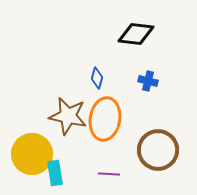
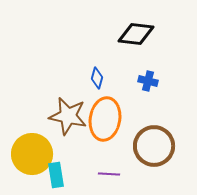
brown circle: moved 4 px left, 4 px up
cyan rectangle: moved 1 px right, 2 px down
